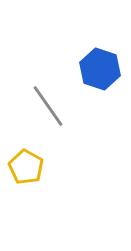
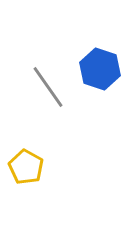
gray line: moved 19 px up
